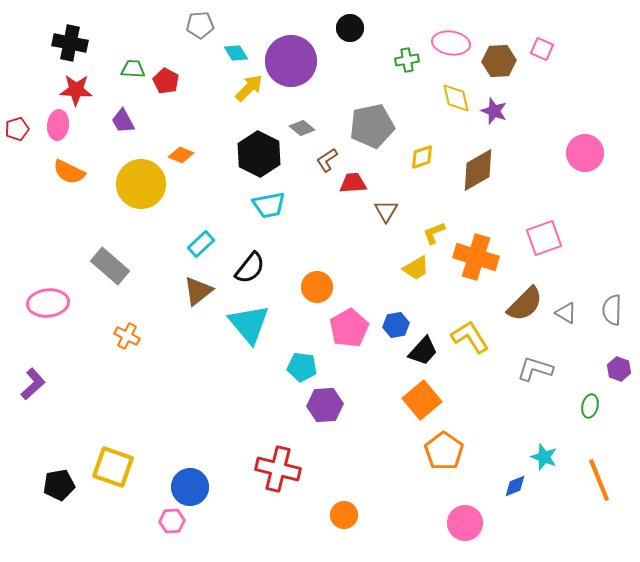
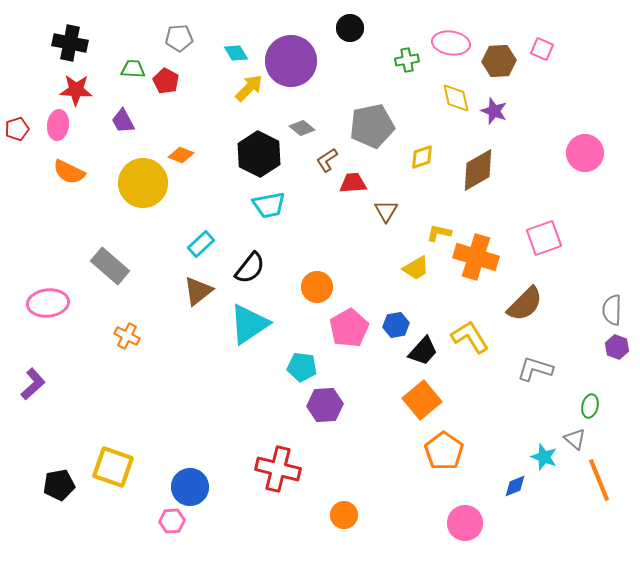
gray pentagon at (200, 25): moved 21 px left, 13 px down
yellow circle at (141, 184): moved 2 px right, 1 px up
yellow L-shape at (434, 233): moved 5 px right; rotated 35 degrees clockwise
gray triangle at (566, 313): moved 9 px right, 126 px down; rotated 10 degrees clockwise
cyan triangle at (249, 324): rotated 36 degrees clockwise
purple hexagon at (619, 369): moved 2 px left, 22 px up
